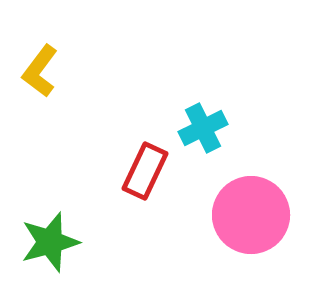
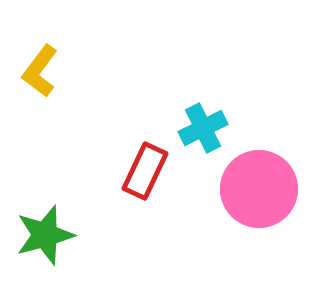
pink circle: moved 8 px right, 26 px up
green star: moved 5 px left, 7 px up
